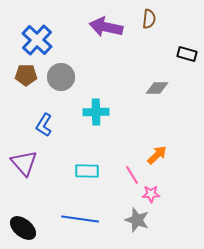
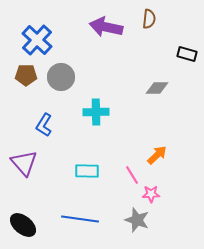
black ellipse: moved 3 px up
